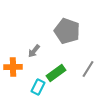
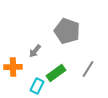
gray arrow: moved 1 px right
cyan rectangle: moved 1 px left, 1 px up
